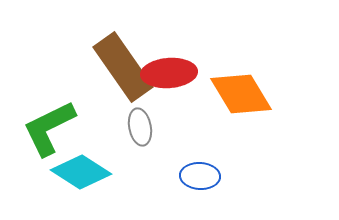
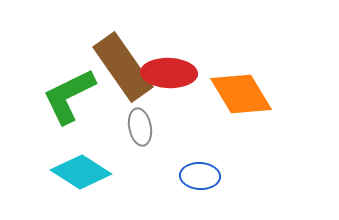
red ellipse: rotated 6 degrees clockwise
green L-shape: moved 20 px right, 32 px up
